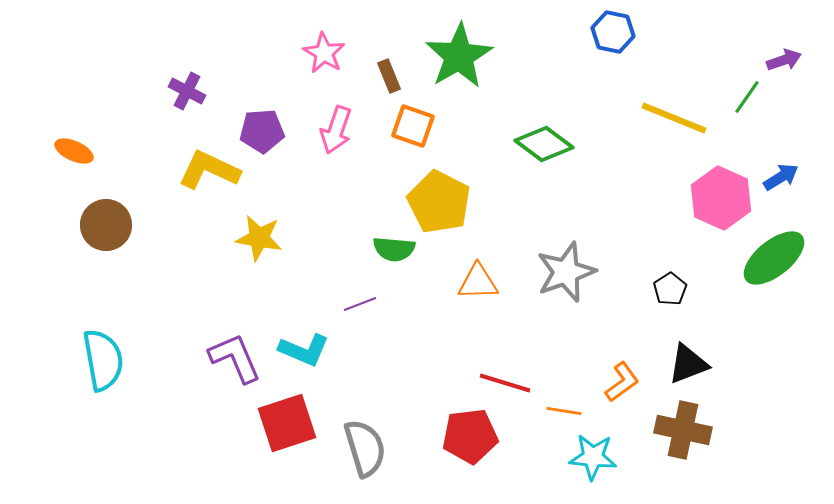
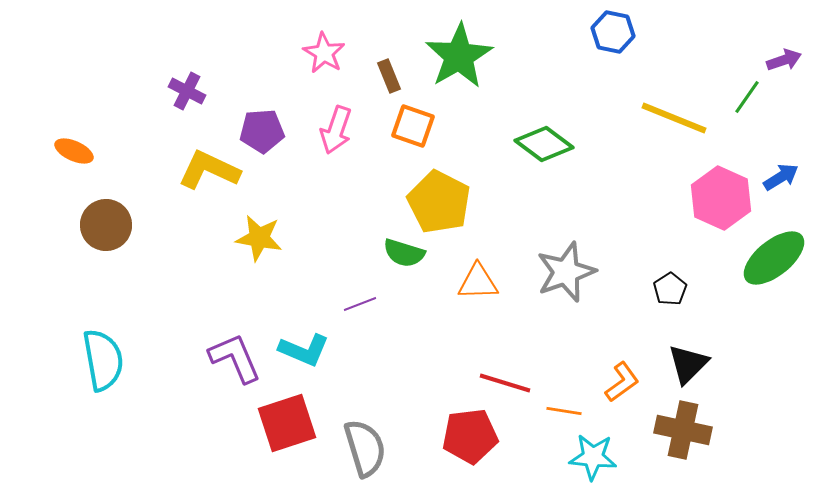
green semicircle: moved 10 px right, 4 px down; rotated 12 degrees clockwise
black triangle: rotated 24 degrees counterclockwise
